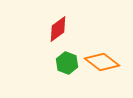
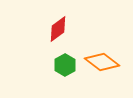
green hexagon: moved 2 px left, 2 px down; rotated 10 degrees clockwise
